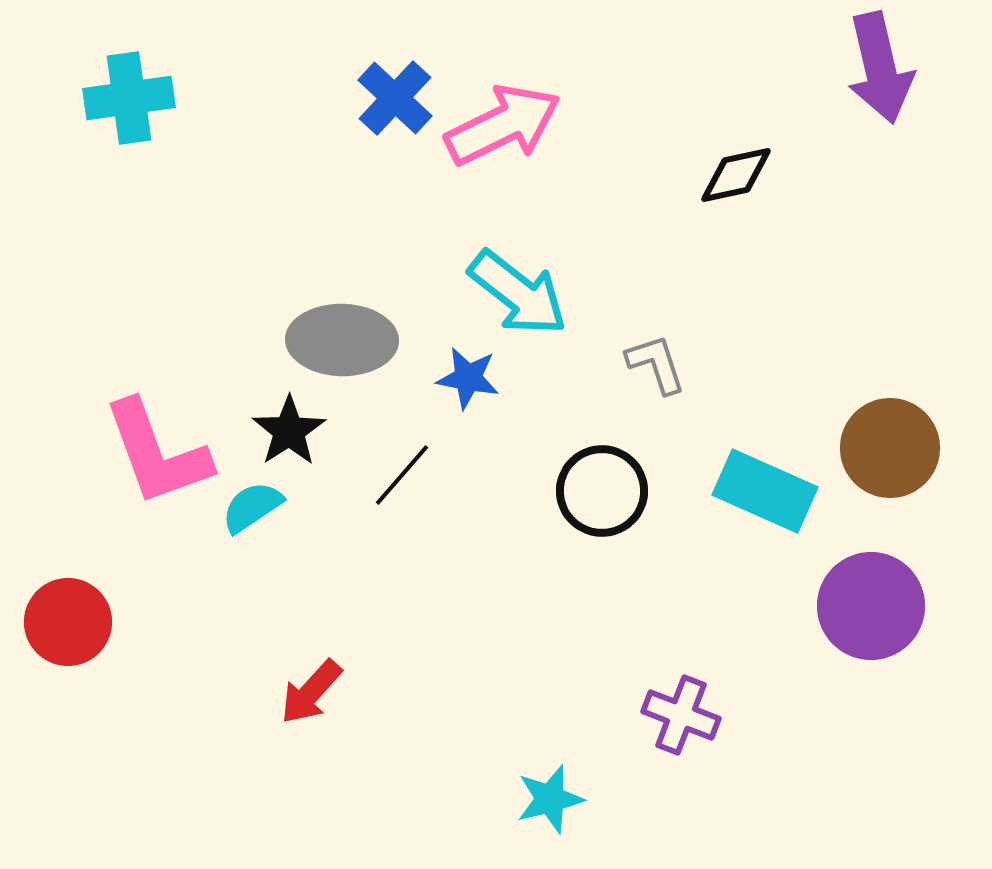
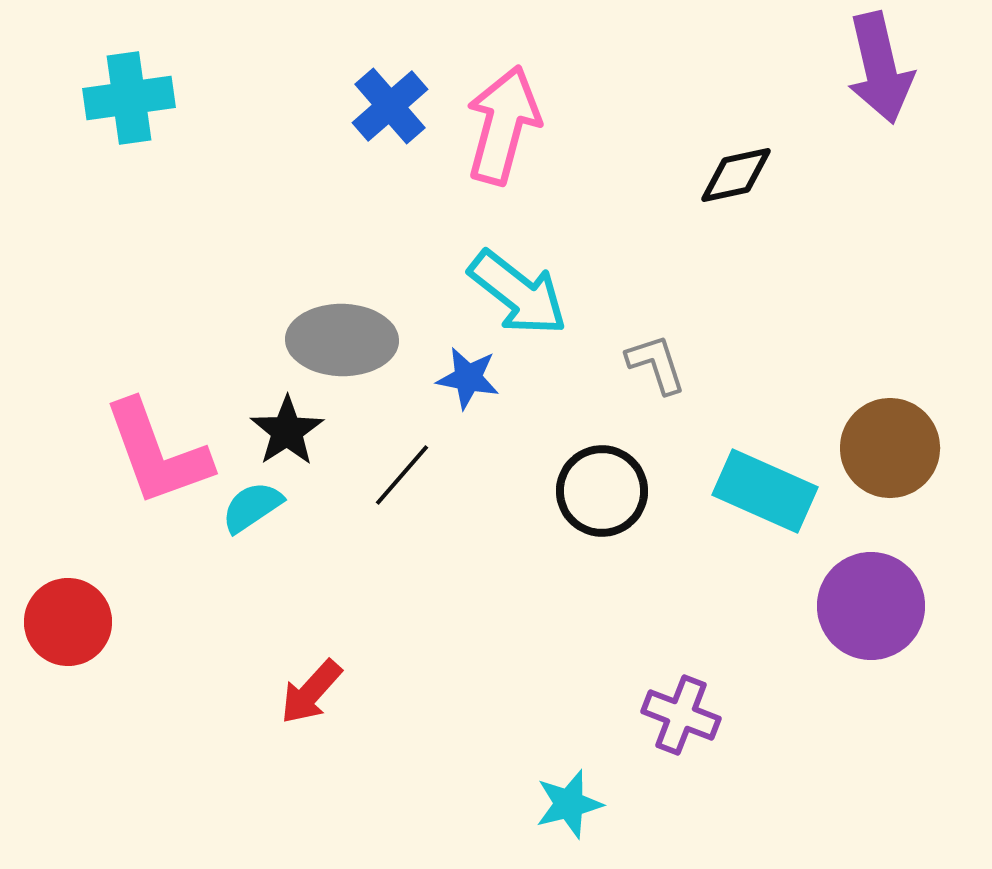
blue cross: moved 5 px left, 8 px down; rotated 6 degrees clockwise
pink arrow: rotated 49 degrees counterclockwise
black star: moved 2 px left
cyan star: moved 19 px right, 5 px down
